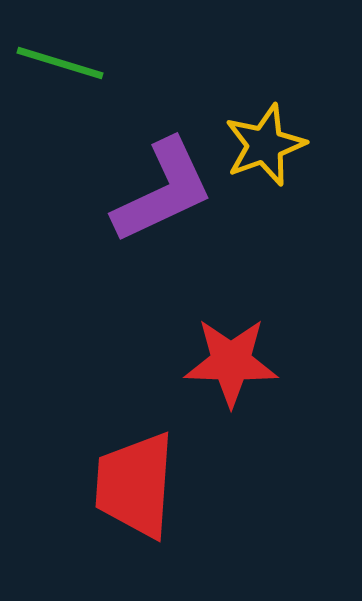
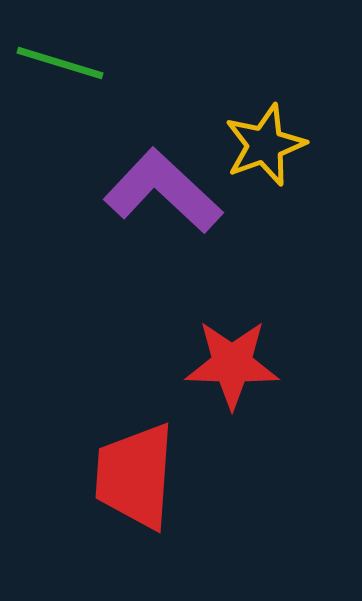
purple L-shape: rotated 112 degrees counterclockwise
red star: moved 1 px right, 2 px down
red trapezoid: moved 9 px up
